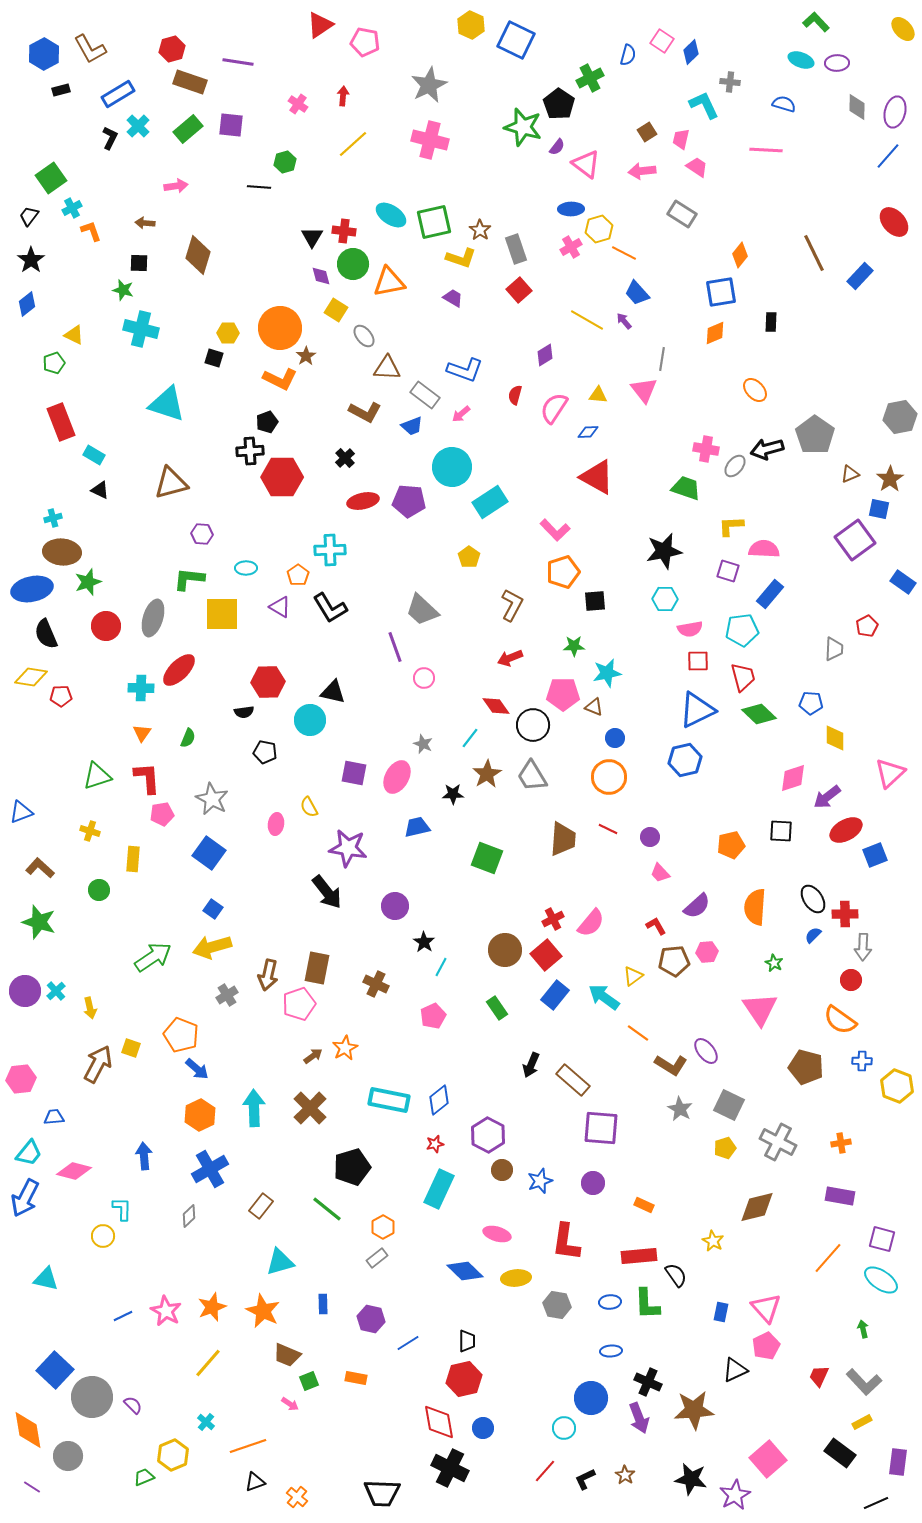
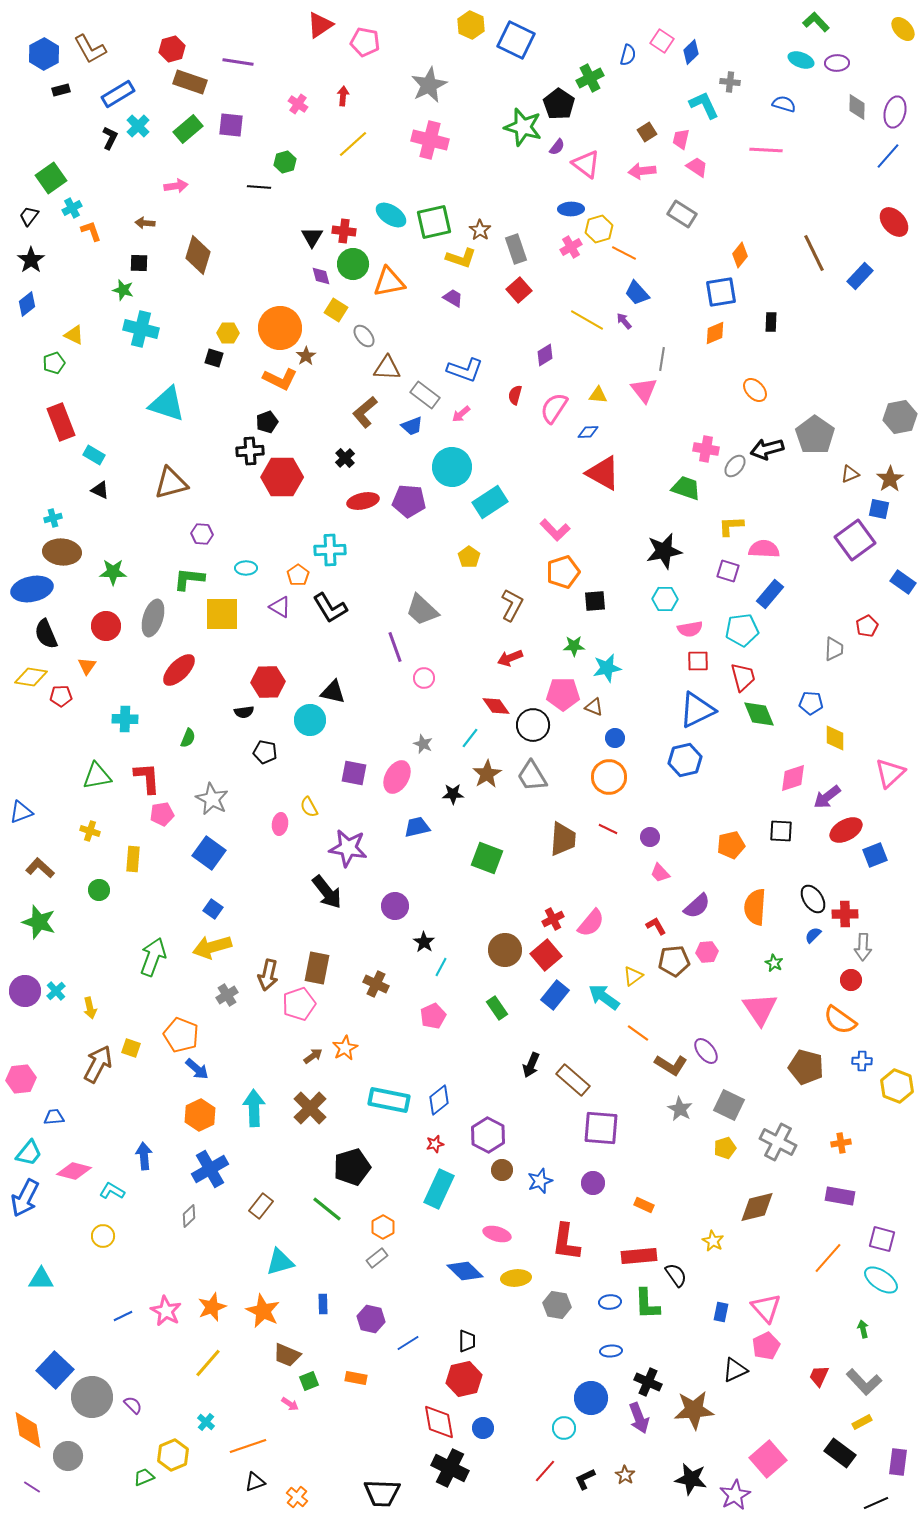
brown L-shape at (365, 412): rotated 112 degrees clockwise
red triangle at (597, 477): moved 6 px right, 4 px up
green star at (88, 582): moved 25 px right, 10 px up; rotated 20 degrees clockwise
cyan star at (607, 673): moved 5 px up
cyan cross at (141, 688): moved 16 px left, 31 px down
green diamond at (759, 714): rotated 24 degrees clockwise
orange triangle at (142, 733): moved 55 px left, 67 px up
green triangle at (97, 776): rotated 8 degrees clockwise
pink ellipse at (276, 824): moved 4 px right
green arrow at (153, 957): rotated 36 degrees counterclockwise
cyan L-shape at (122, 1209): moved 10 px left, 18 px up; rotated 60 degrees counterclockwise
cyan triangle at (46, 1279): moved 5 px left; rotated 12 degrees counterclockwise
